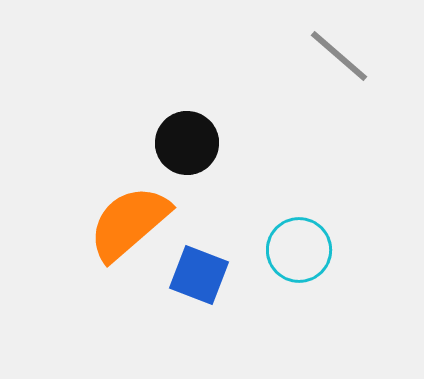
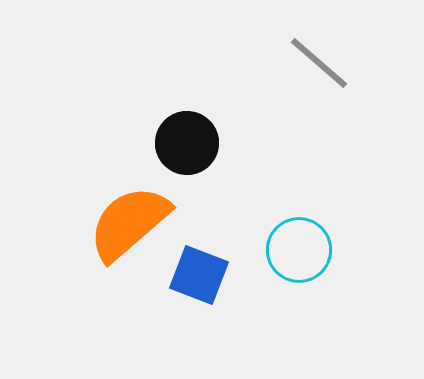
gray line: moved 20 px left, 7 px down
